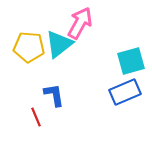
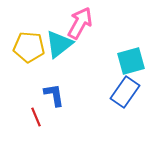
blue rectangle: rotated 32 degrees counterclockwise
